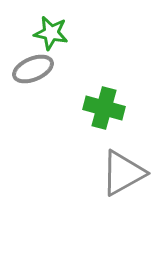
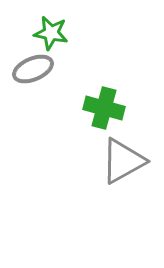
gray triangle: moved 12 px up
